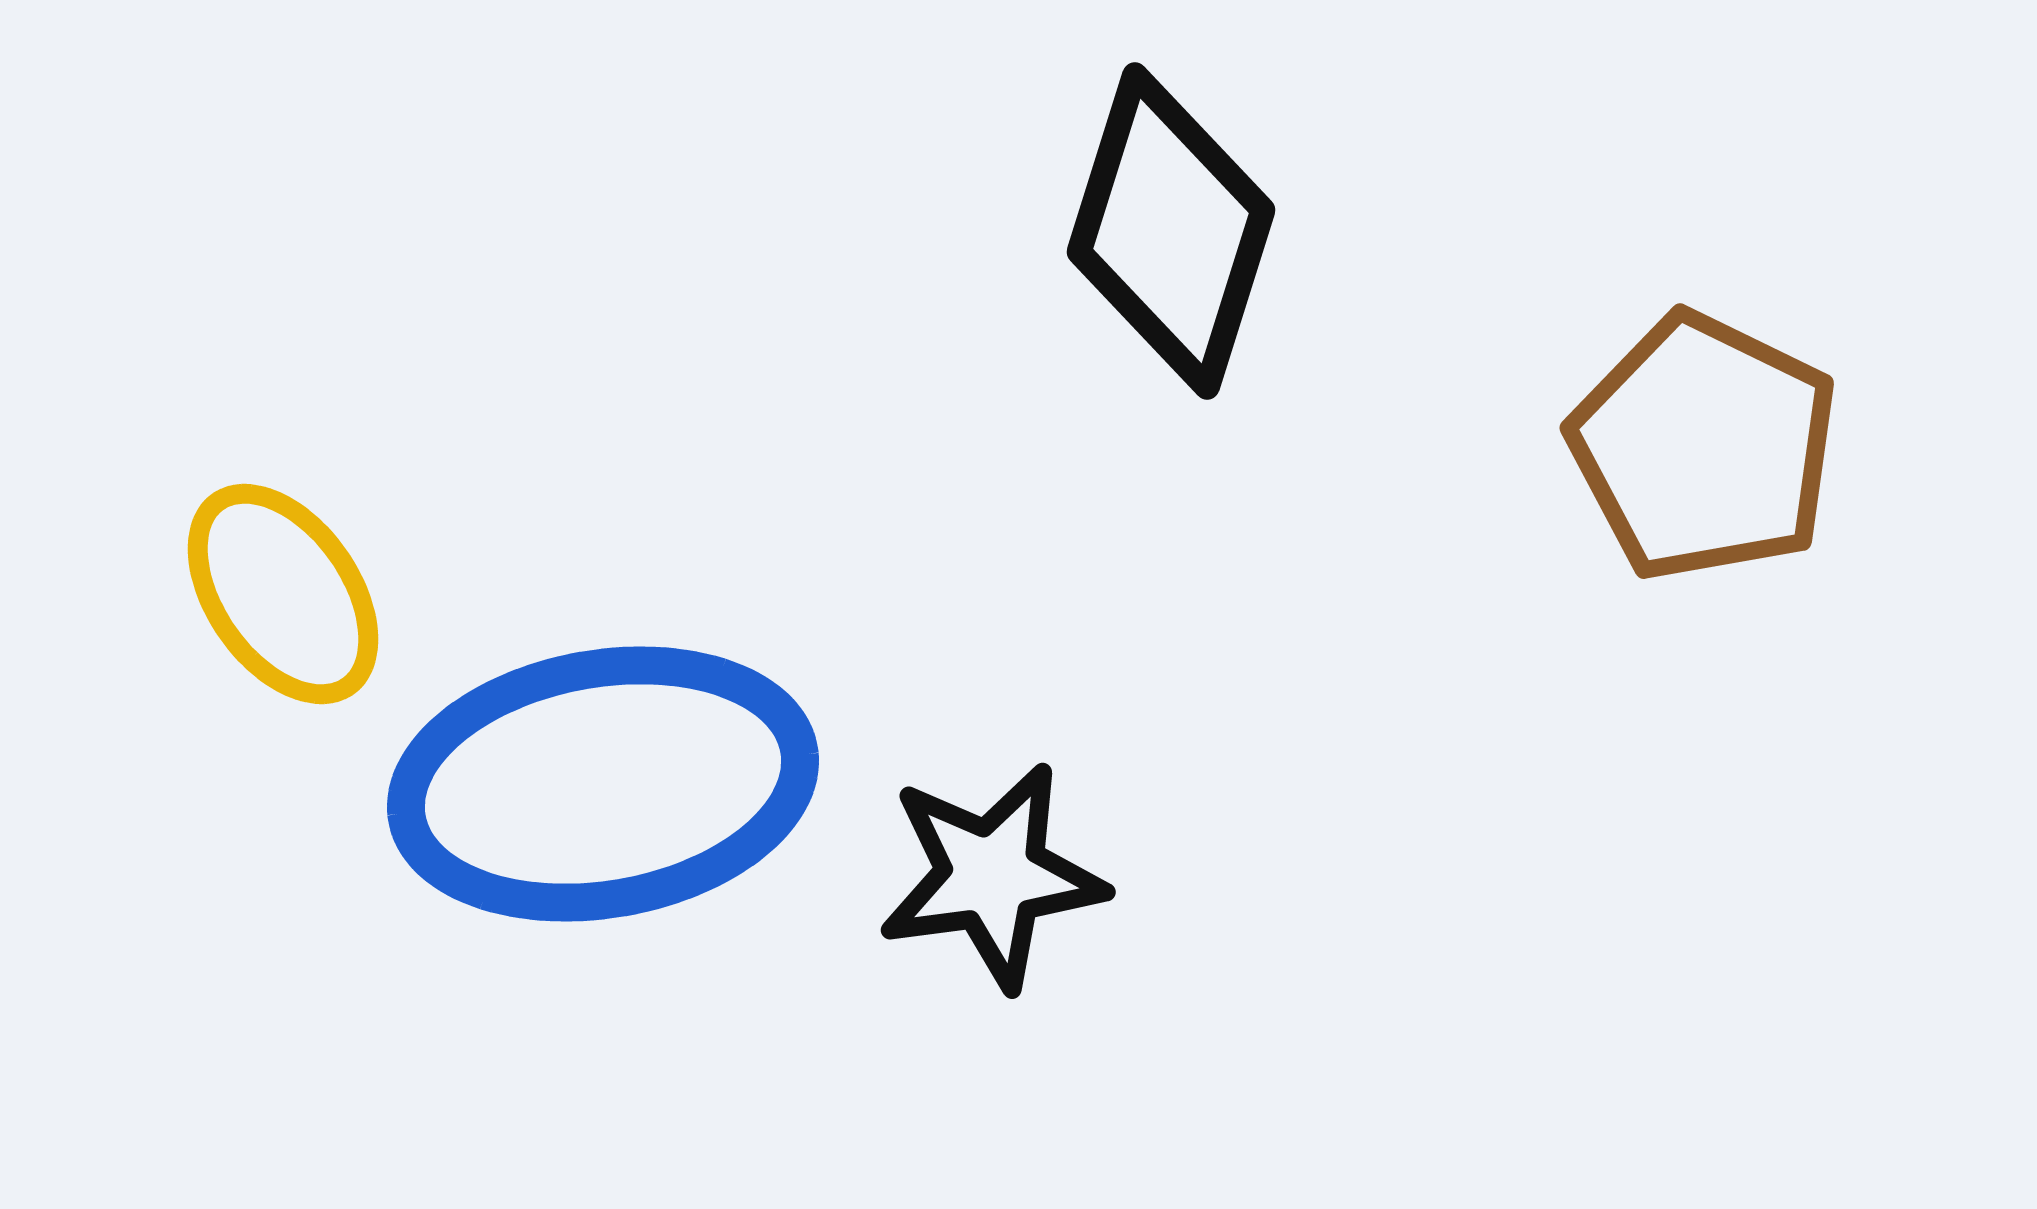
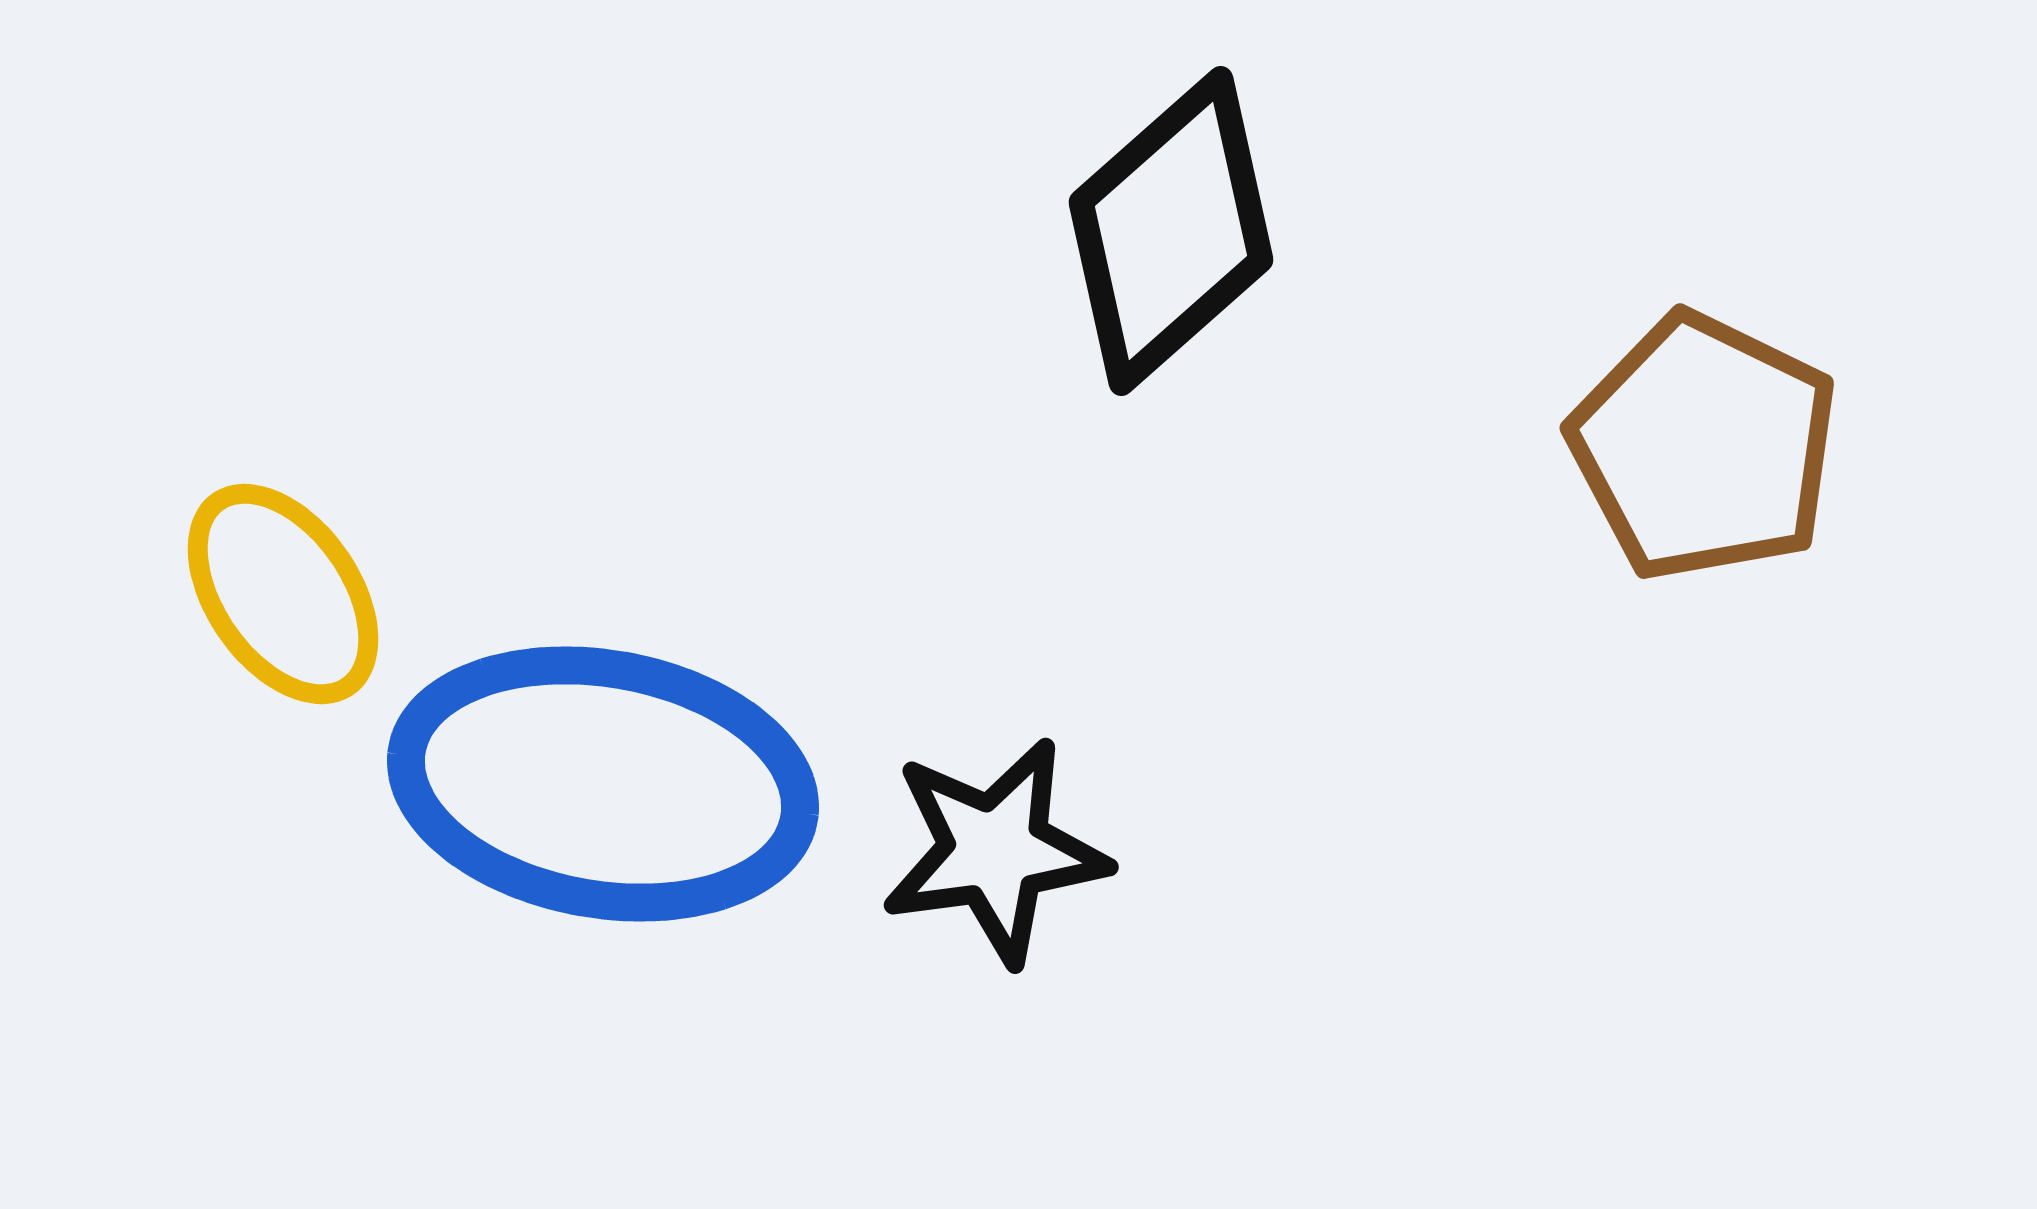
black diamond: rotated 31 degrees clockwise
blue ellipse: rotated 20 degrees clockwise
black star: moved 3 px right, 25 px up
